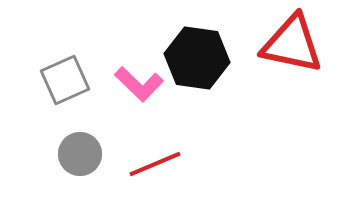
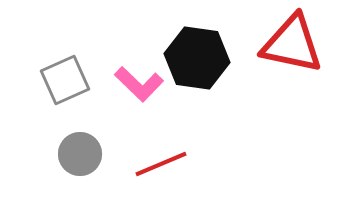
red line: moved 6 px right
